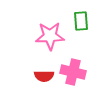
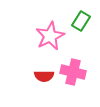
green rectangle: rotated 36 degrees clockwise
pink star: rotated 24 degrees counterclockwise
